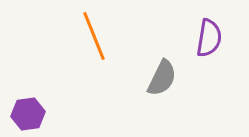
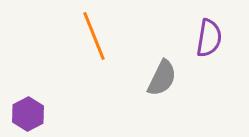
purple hexagon: rotated 20 degrees counterclockwise
